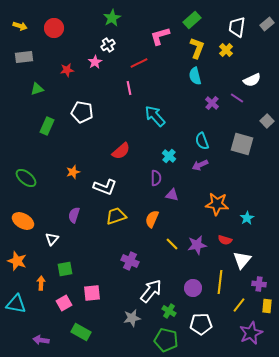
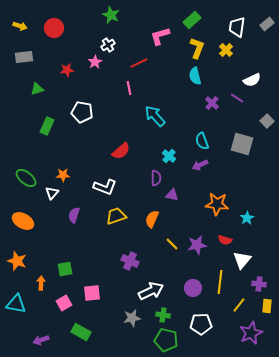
green star at (112, 18): moved 1 px left, 3 px up; rotated 18 degrees counterclockwise
orange star at (73, 172): moved 10 px left, 3 px down; rotated 16 degrees clockwise
white triangle at (52, 239): moved 46 px up
white arrow at (151, 291): rotated 25 degrees clockwise
green cross at (169, 311): moved 6 px left, 4 px down; rotated 24 degrees counterclockwise
purple arrow at (41, 340): rotated 28 degrees counterclockwise
